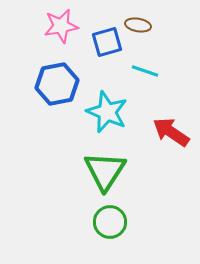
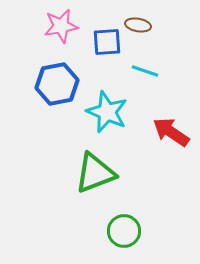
blue square: rotated 12 degrees clockwise
green triangle: moved 10 px left, 2 px down; rotated 36 degrees clockwise
green circle: moved 14 px right, 9 px down
